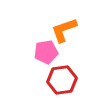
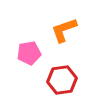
pink pentagon: moved 17 px left, 1 px down
